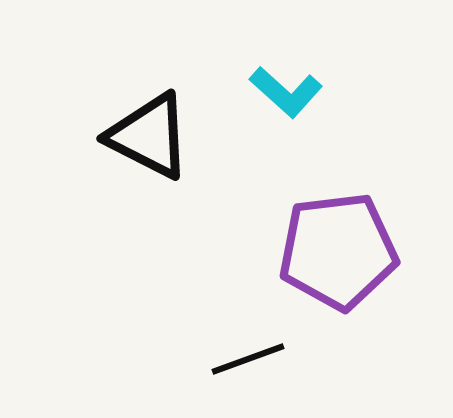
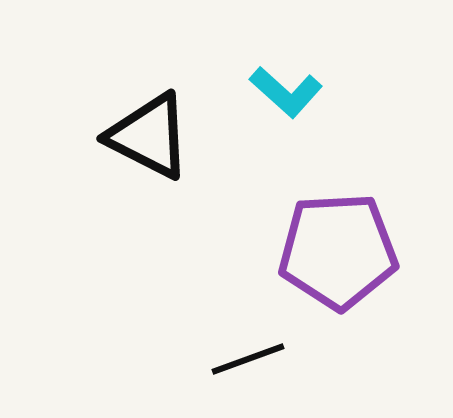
purple pentagon: rotated 4 degrees clockwise
